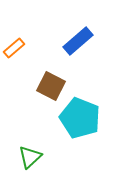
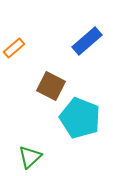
blue rectangle: moved 9 px right
